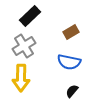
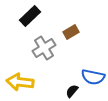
gray cross: moved 20 px right, 2 px down
blue semicircle: moved 24 px right, 15 px down
yellow arrow: moved 1 px left, 4 px down; rotated 96 degrees clockwise
